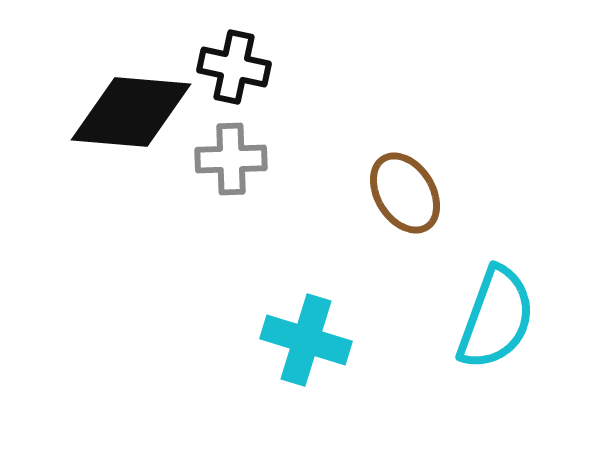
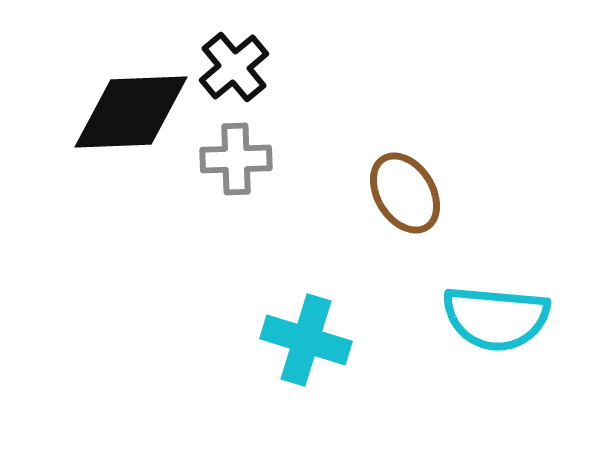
black cross: rotated 38 degrees clockwise
black diamond: rotated 7 degrees counterclockwise
gray cross: moved 5 px right
cyan semicircle: rotated 75 degrees clockwise
